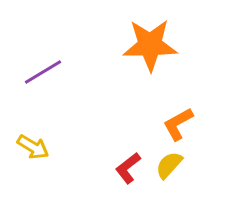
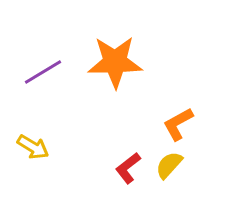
orange star: moved 35 px left, 17 px down
